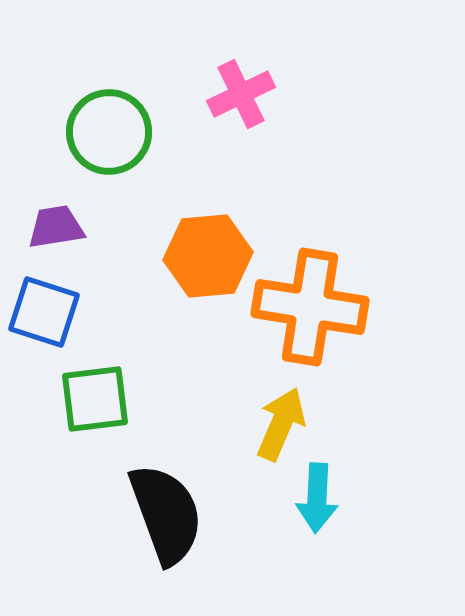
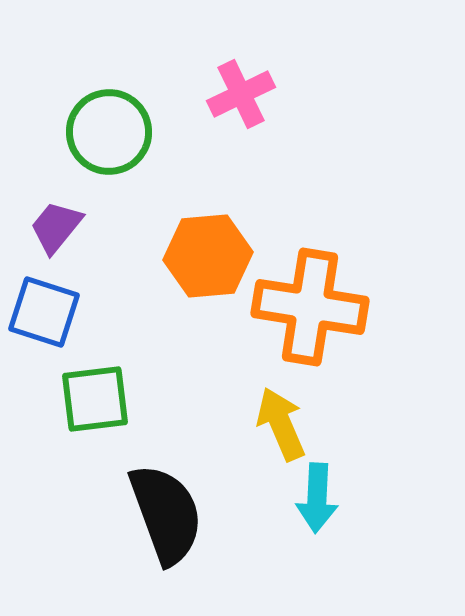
purple trapezoid: rotated 42 degrees counterclockwise
yellow arrow: rotated 46 degrees counterclockwise
